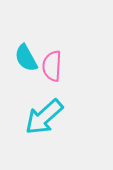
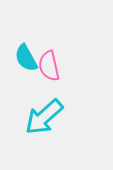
pink semicircle: moved 3 px left; rotated 16 degrees counterclockwise
